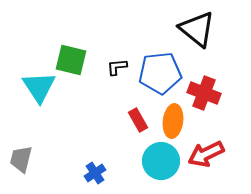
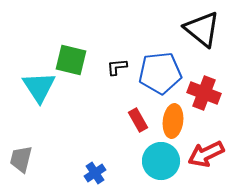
black triangle: moved 5 px right
